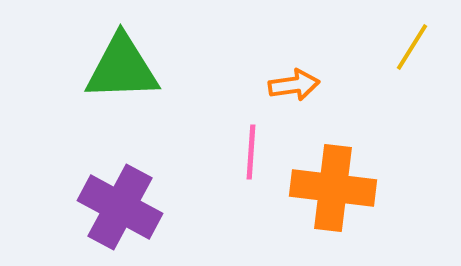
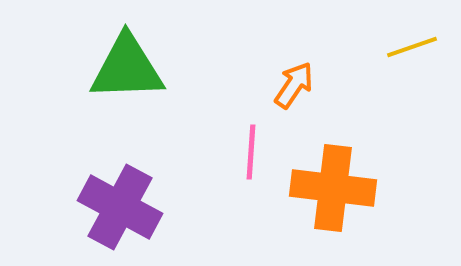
yellow line: rotated 39 degrees clockwise
green triangle: moved 5 px right
orange arrow: rotated 48 degrees counterclockwise
